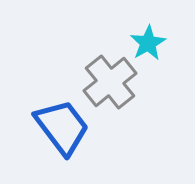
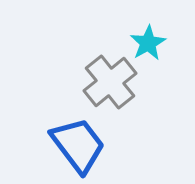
blue trapezoid: moved 16 px right, 18 px down
